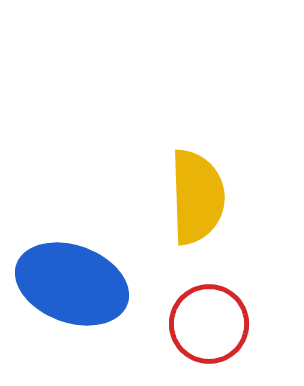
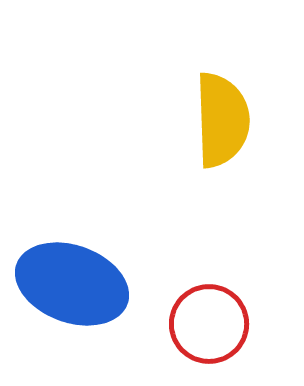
yellow semicircle: moved 25 px right, 77 px up
